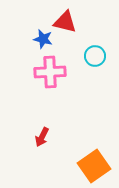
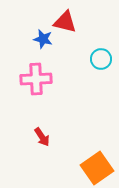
cyan circle: moved 6 px right, 3 px down
pink cross: moved 14 px left, 7 px down
red arrow: rotated 60 degrees counterclockwise
orange square: moved 3 px right, 2 px down
